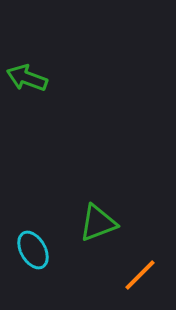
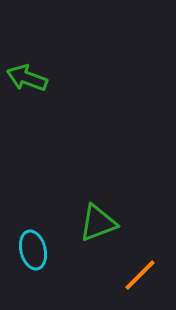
cyan ellipse: rotated 15 degrees clockwise
